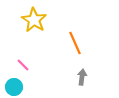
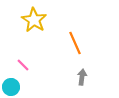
cyan circle: moved 3 px left
